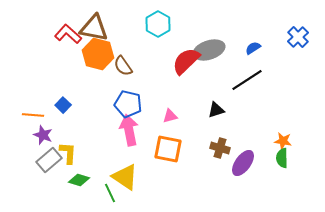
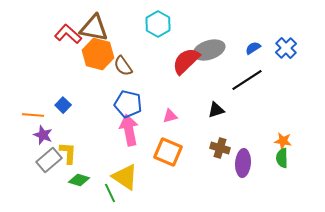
blue cross: moved 12 px left, 11 px down
orange square: moved 3 px down; rotated 12 degrees clockwise
purple ellipse: rotated 32 degrees counterclockwise
